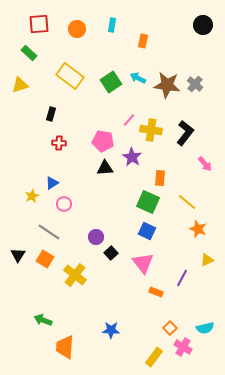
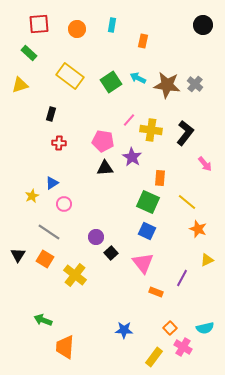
blue star at (111, 330): moved 13 px right
